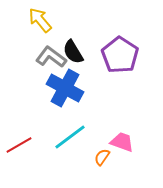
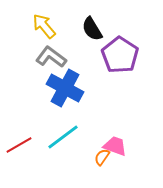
yellow arrow: moved 4 px right, 6 px down
black semicircle: moved 19 px right, 23 px up
cyan line: moved 7 px left
pink trapezoid: moved 7 px left, 4 px down
